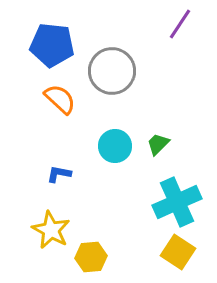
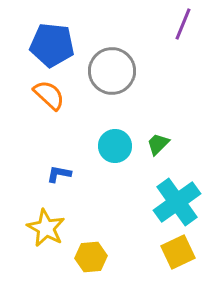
purple line: moved 3 px right; rotated 12 degrees counterclockwise
orange semicircle: moved 11 px left, 4 px up
cyan cross: rotated 12 degrees counterclockwise
yellow star: moved 5 px left, 2 px up
yellow square: rotated 32 degrees clockwise
